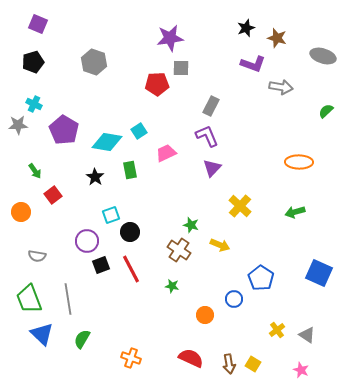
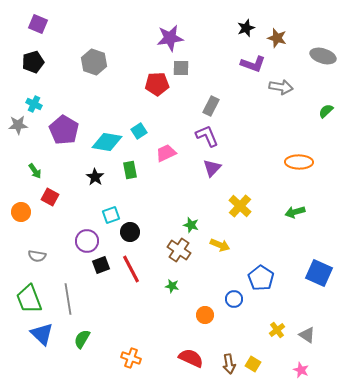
red square at (53, 195): moved 3 px left, 2 px down; rotated 24 degrees counterclockwise
